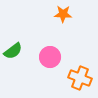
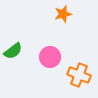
orange star: rotated 18 degrees counterclockwise
orange cross: moved 1 px left, 3 px up
